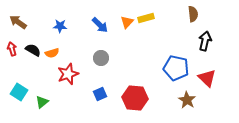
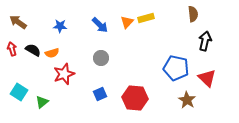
red star: moved 4 px left
